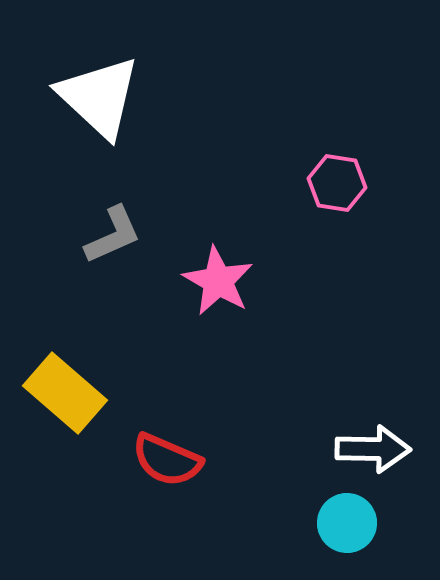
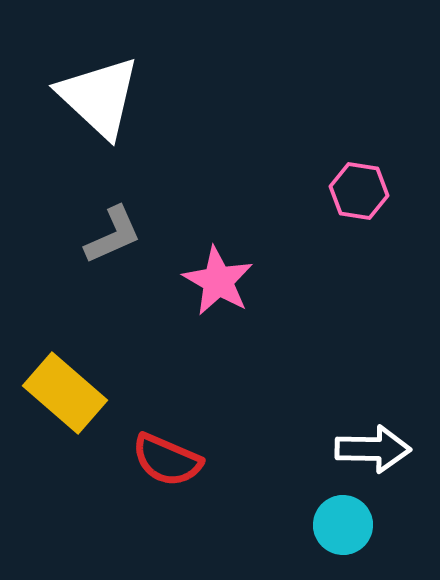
pink hexagon: moved 22 px right, 8 px down
cyan circle: moved 4 px left, 2 px down
